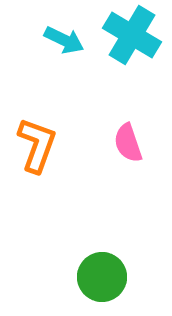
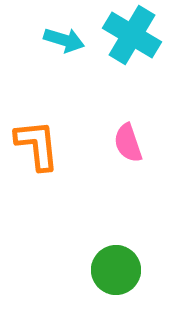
cyan arrow: rotated 9 degrees counterclockwise
orange L-shape: rotated 26 degrees counterclockwise
green circle: moved 14 px right, 7 px up
